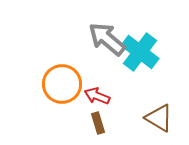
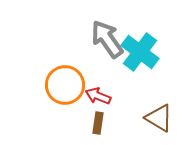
gray arrow: rotated 15 degrees clockwise
orange circle: moved 3 px right, 1 px down
red arrow: moved 1 px right
brown rectangle: rotated 25 degrees clockwise
